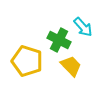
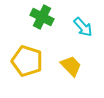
green cross: moved 17 px left, 23 px up
